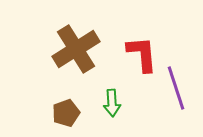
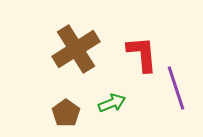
green arrow: rotated 108 degrees counterclockwise
brown pentagon: rotated 16 degrees counterclockwise
